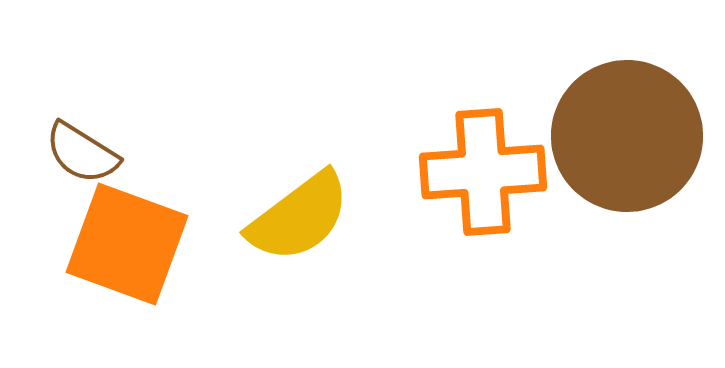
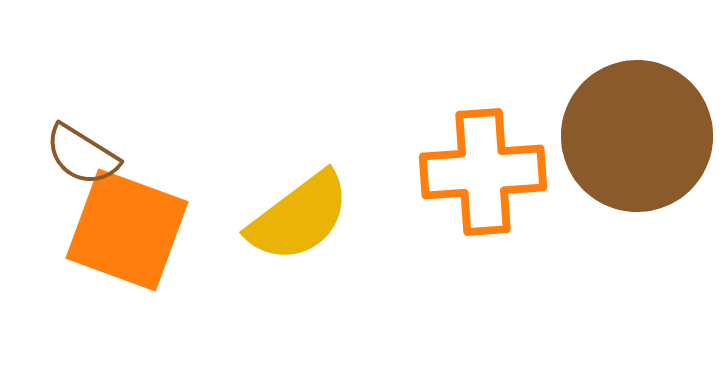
brown circle: moved 10 px right
brown semicircle: moved 2 px down
orange square: moved 14 px up
